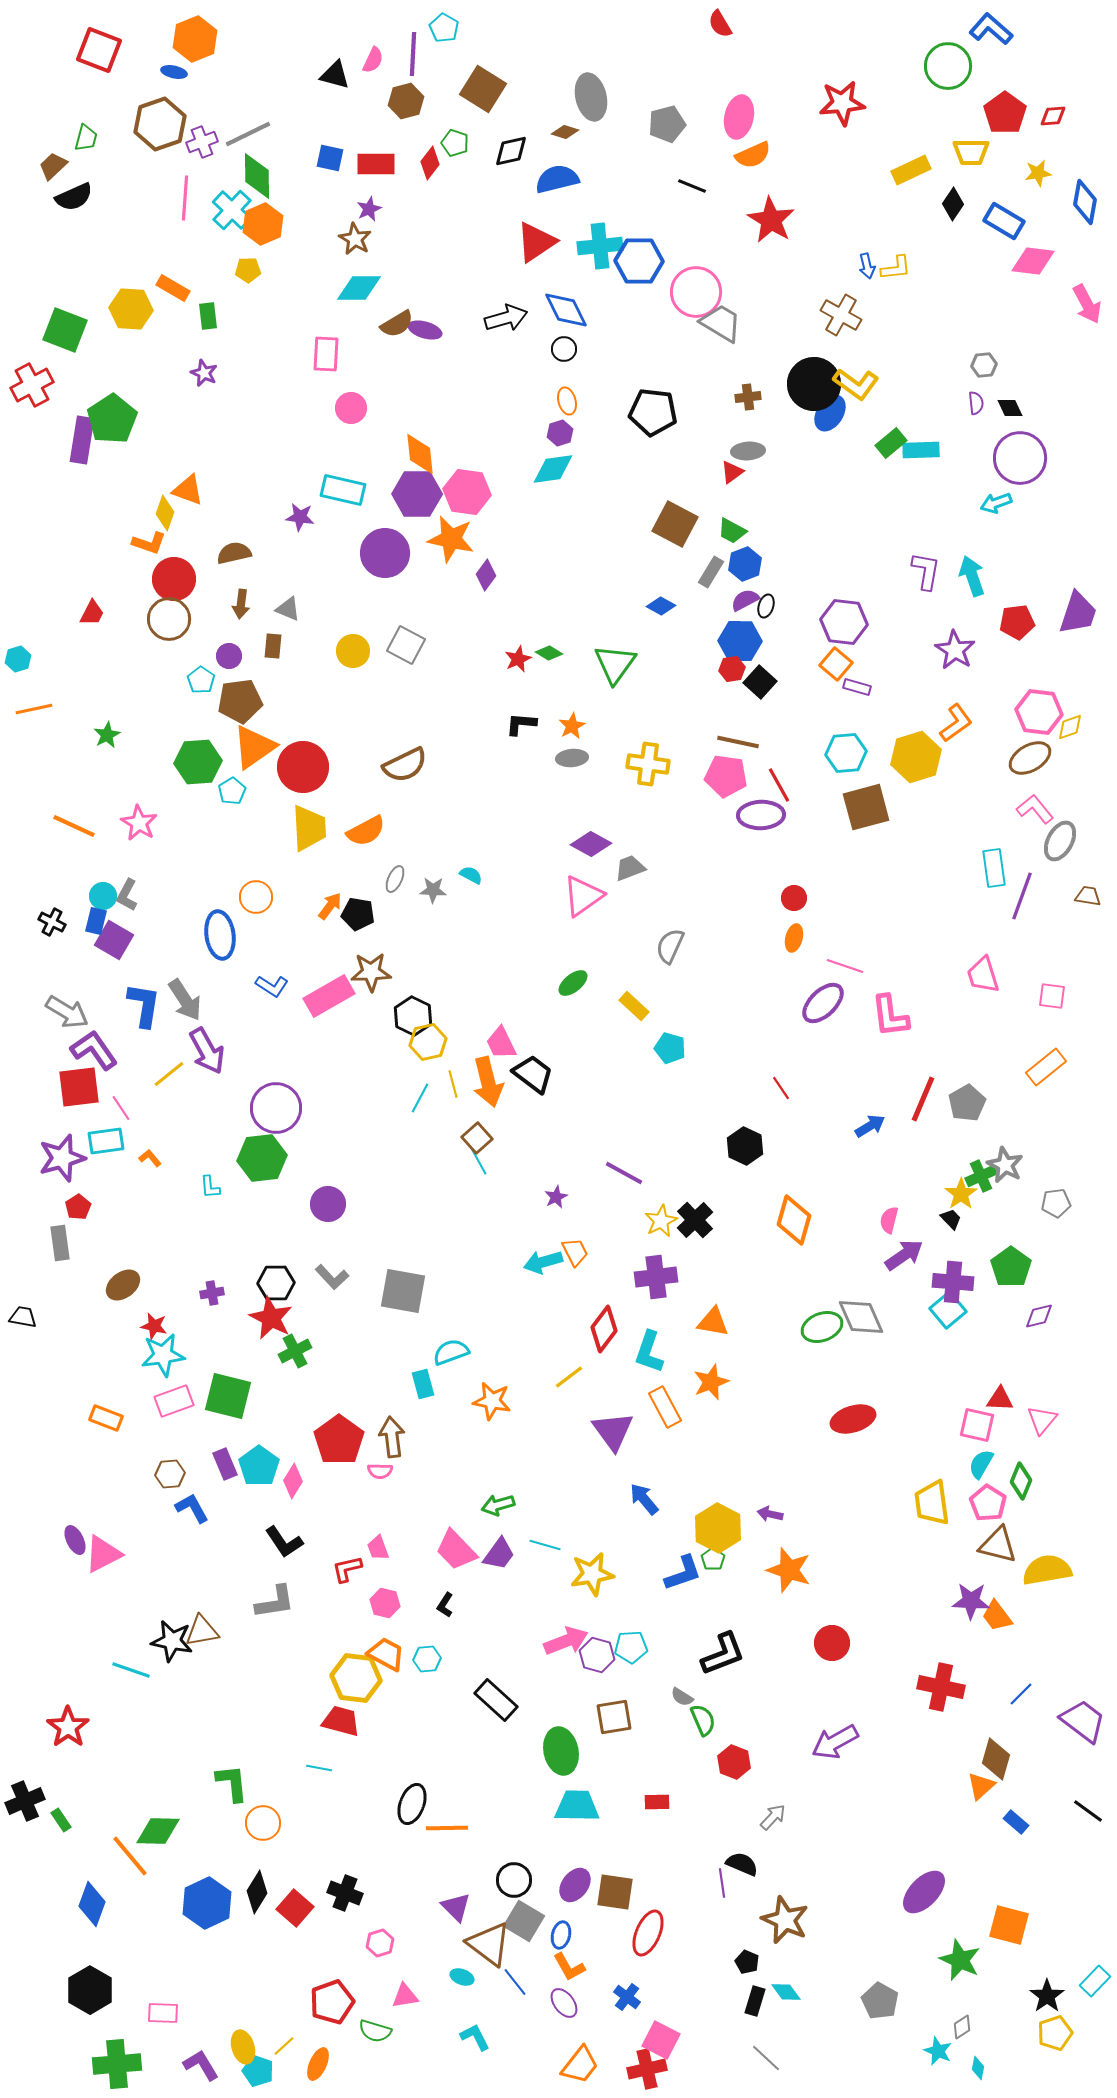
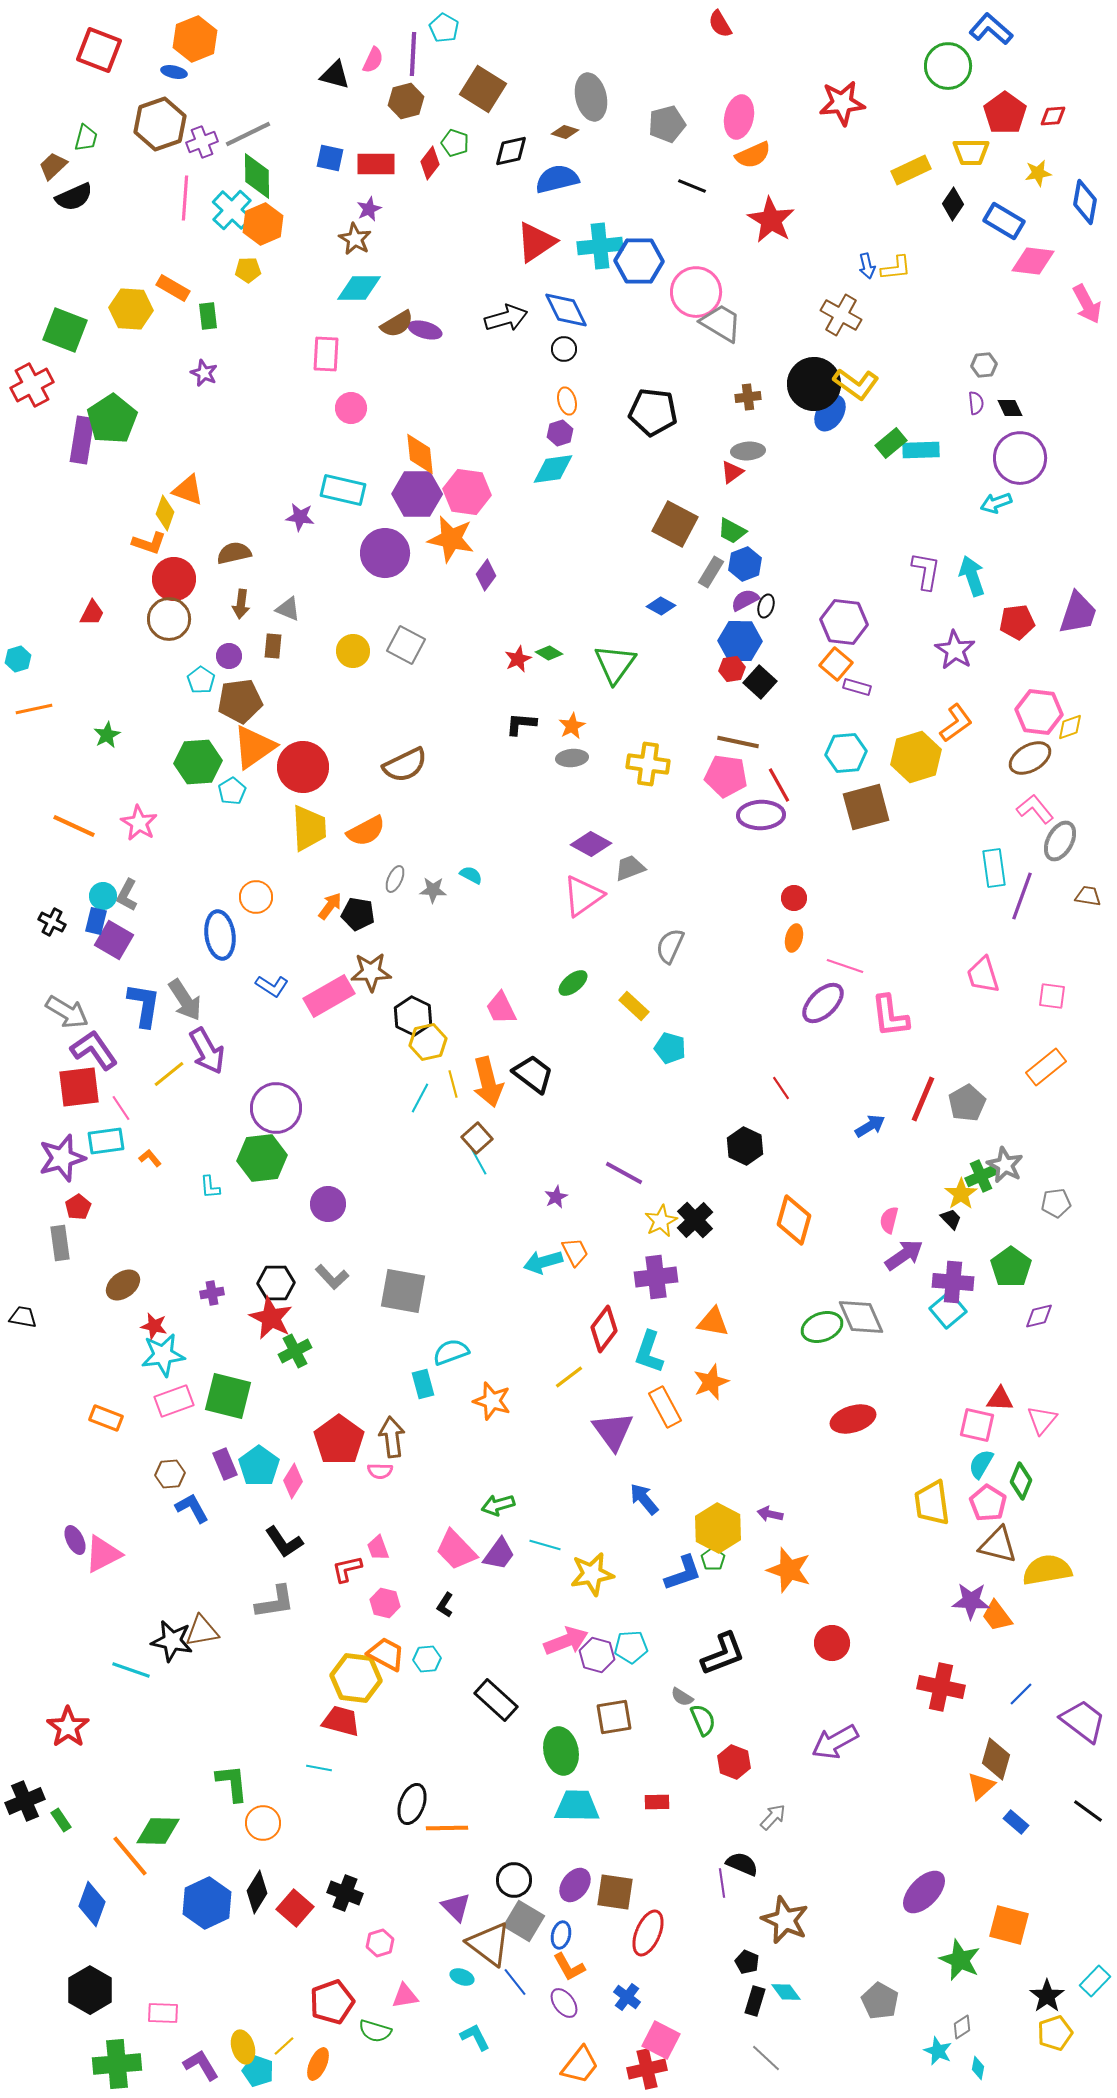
pink trapezoid at (501, 1043): moved 35 px up
orange star at (492, 1401): rotated 6 degrees clockwise
